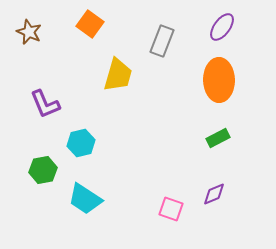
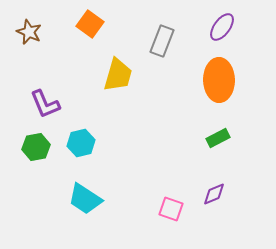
green hexagon: moved 7 px left, 23 px up
